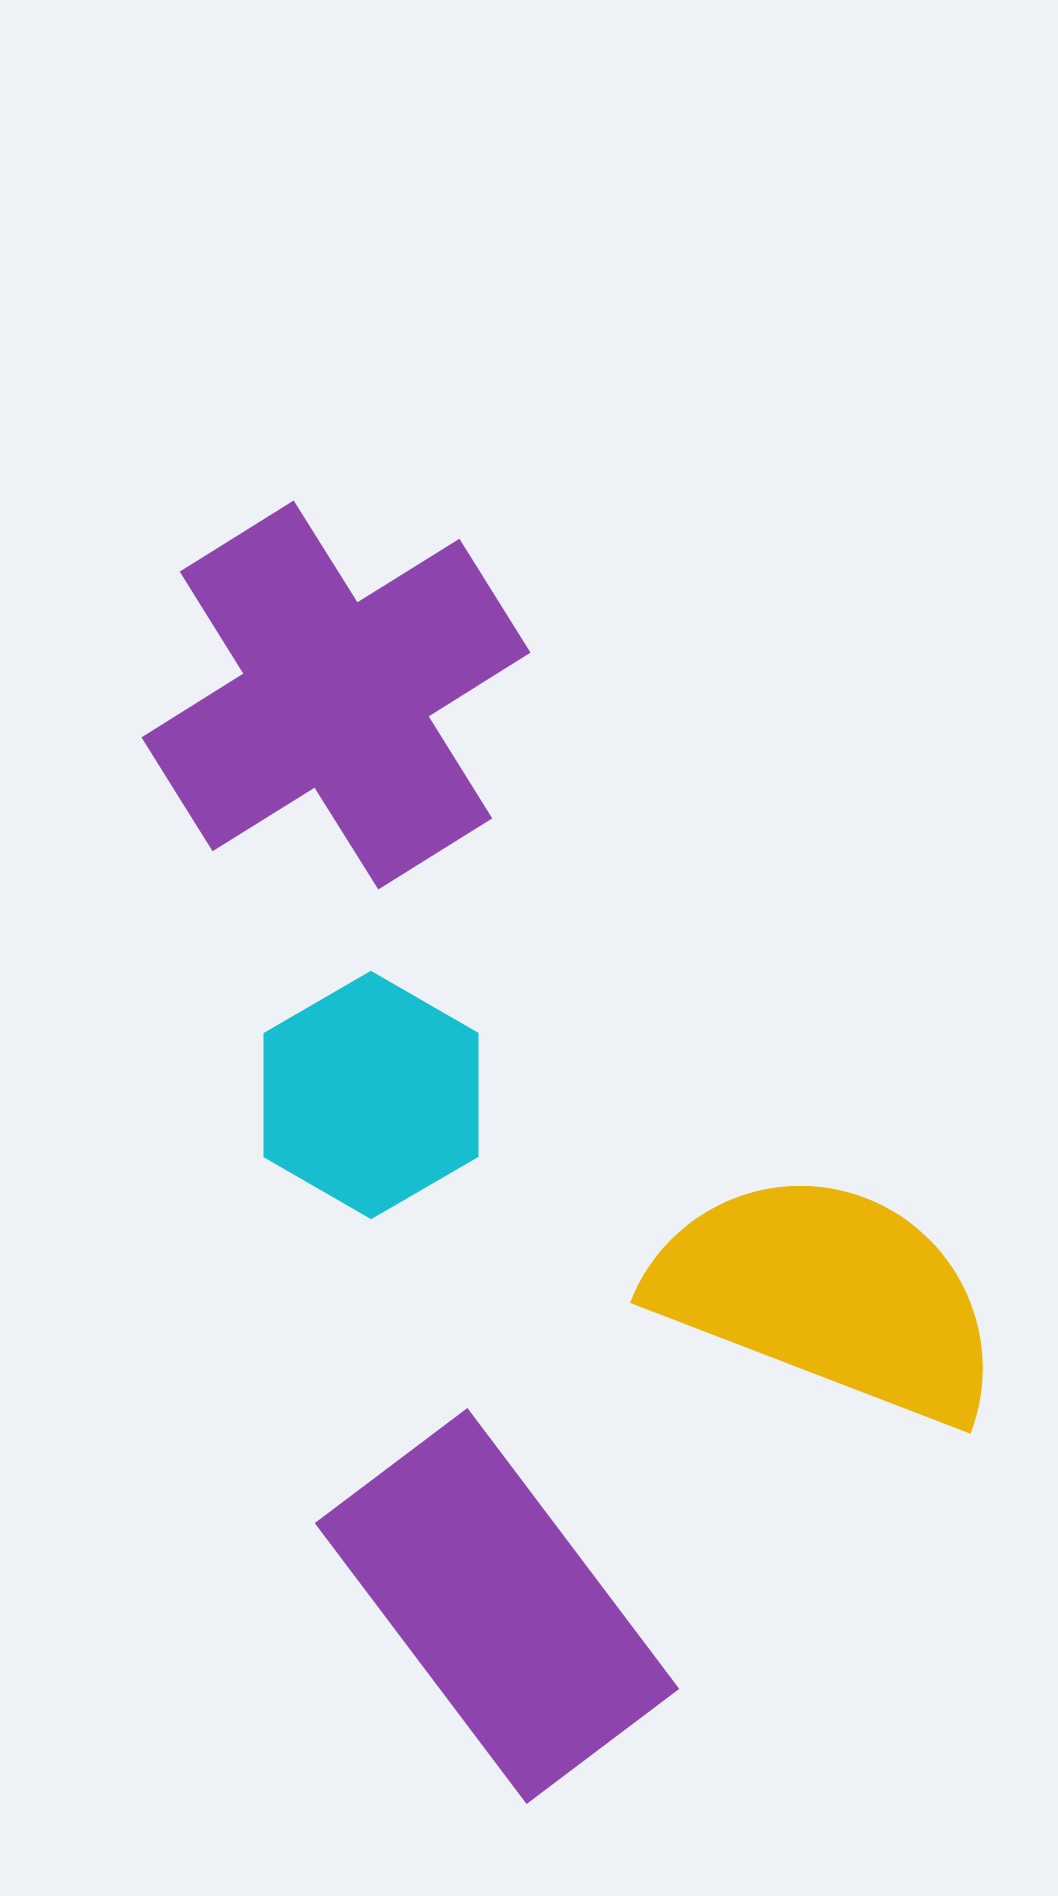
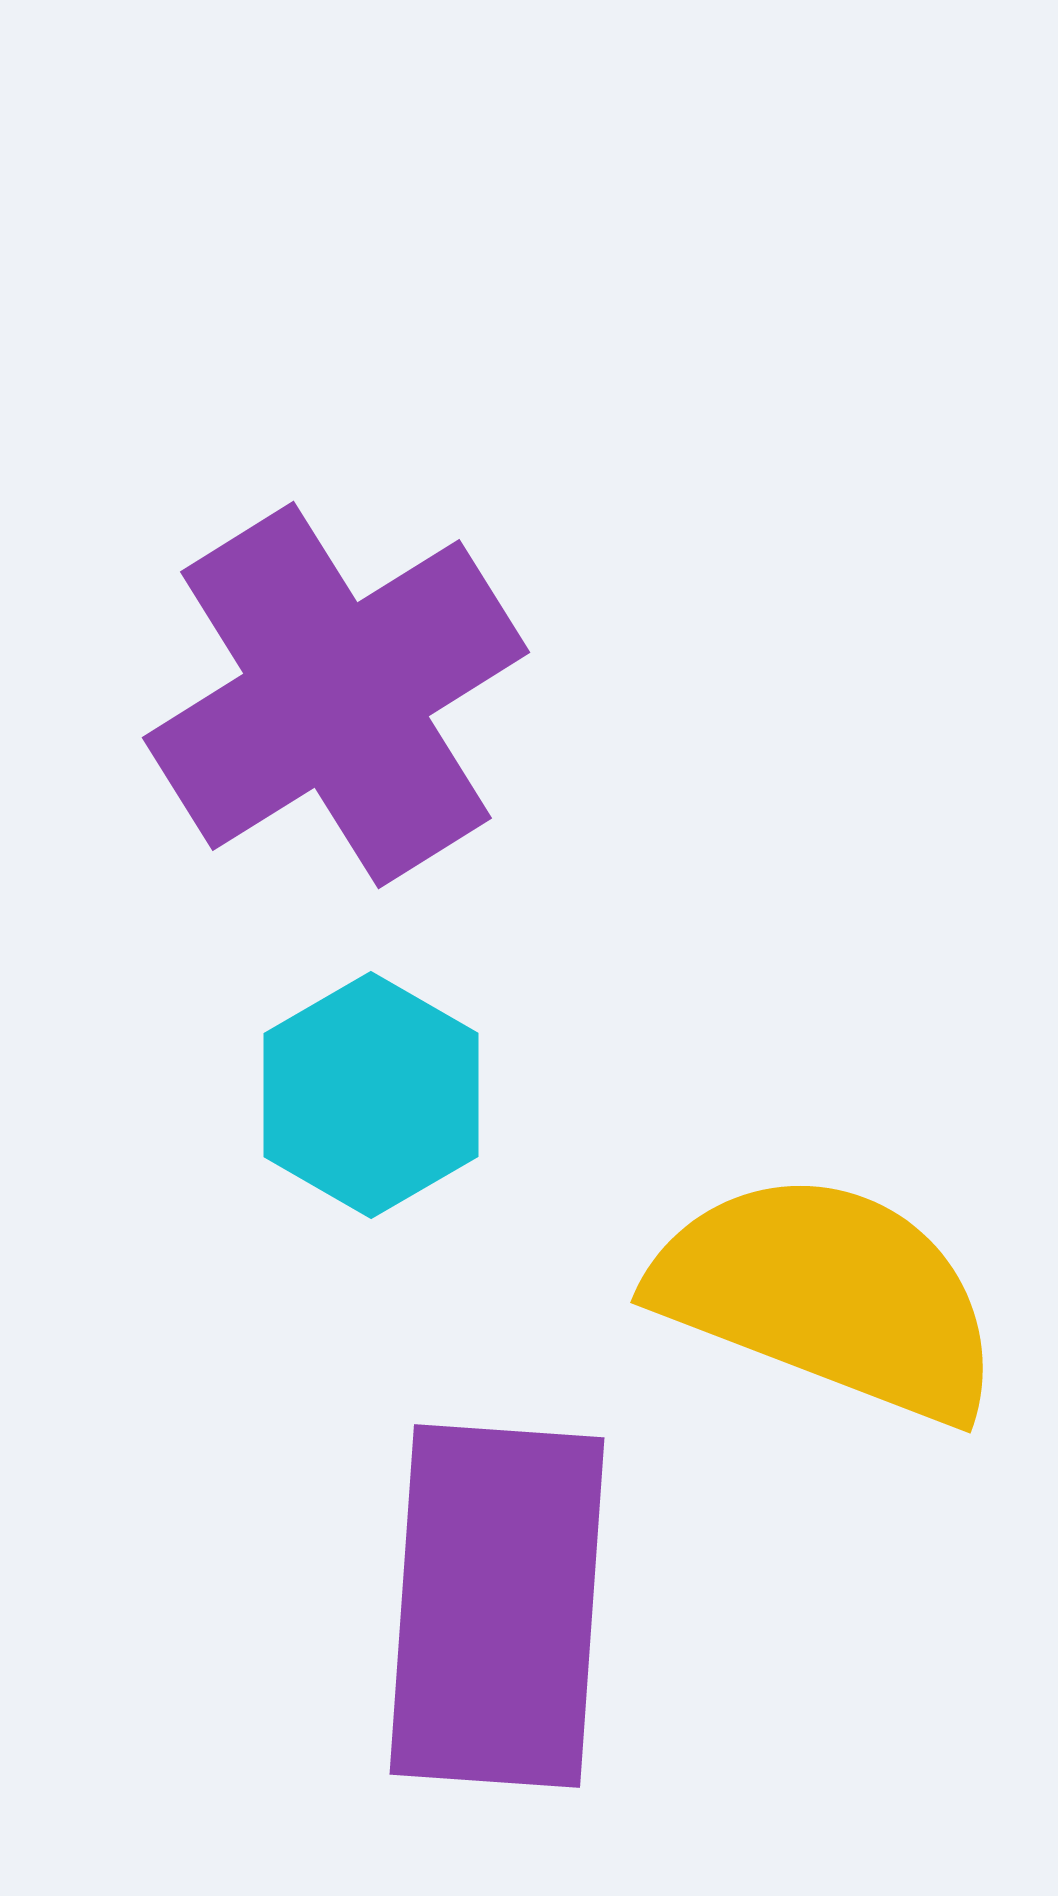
purple rectangle: rotated 41 degrees clockwise
